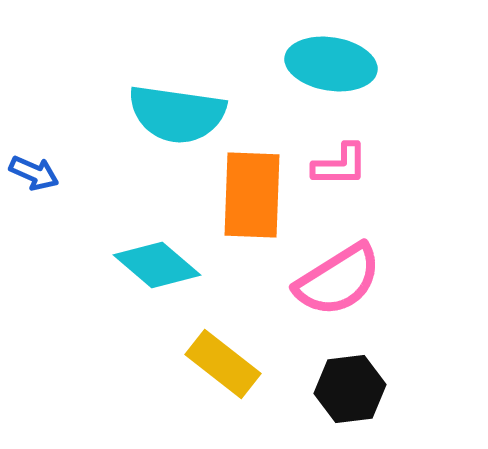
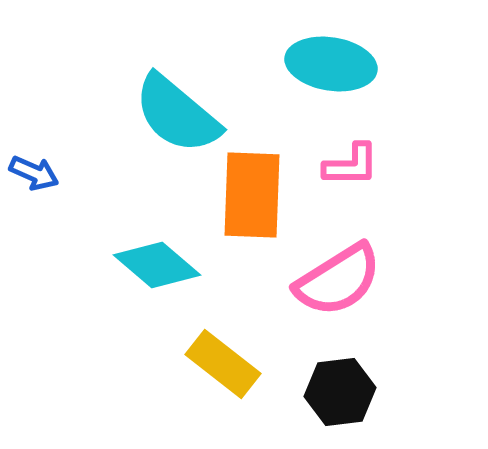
cyan semicircle: rotated 32 degrees clockwise
pink L-shape: moved 11 px right
black hexagon: moved 10 px left, 3 px down
